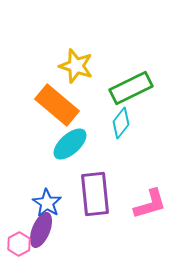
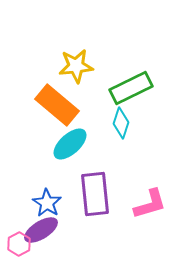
yellow star: rotated 24 degrees counterclockwise
cyan diamond: rotated 20 degrees counterclockwise
purple ellipse: rotated 36 degrees clockwise
